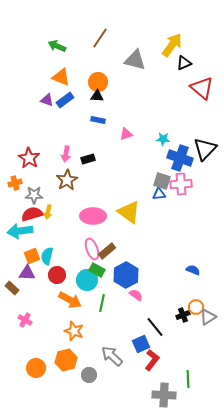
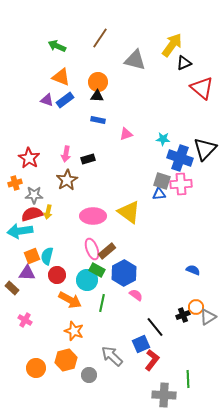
blue hexagon at (126, 275): moved 2 px left, 2 px up
